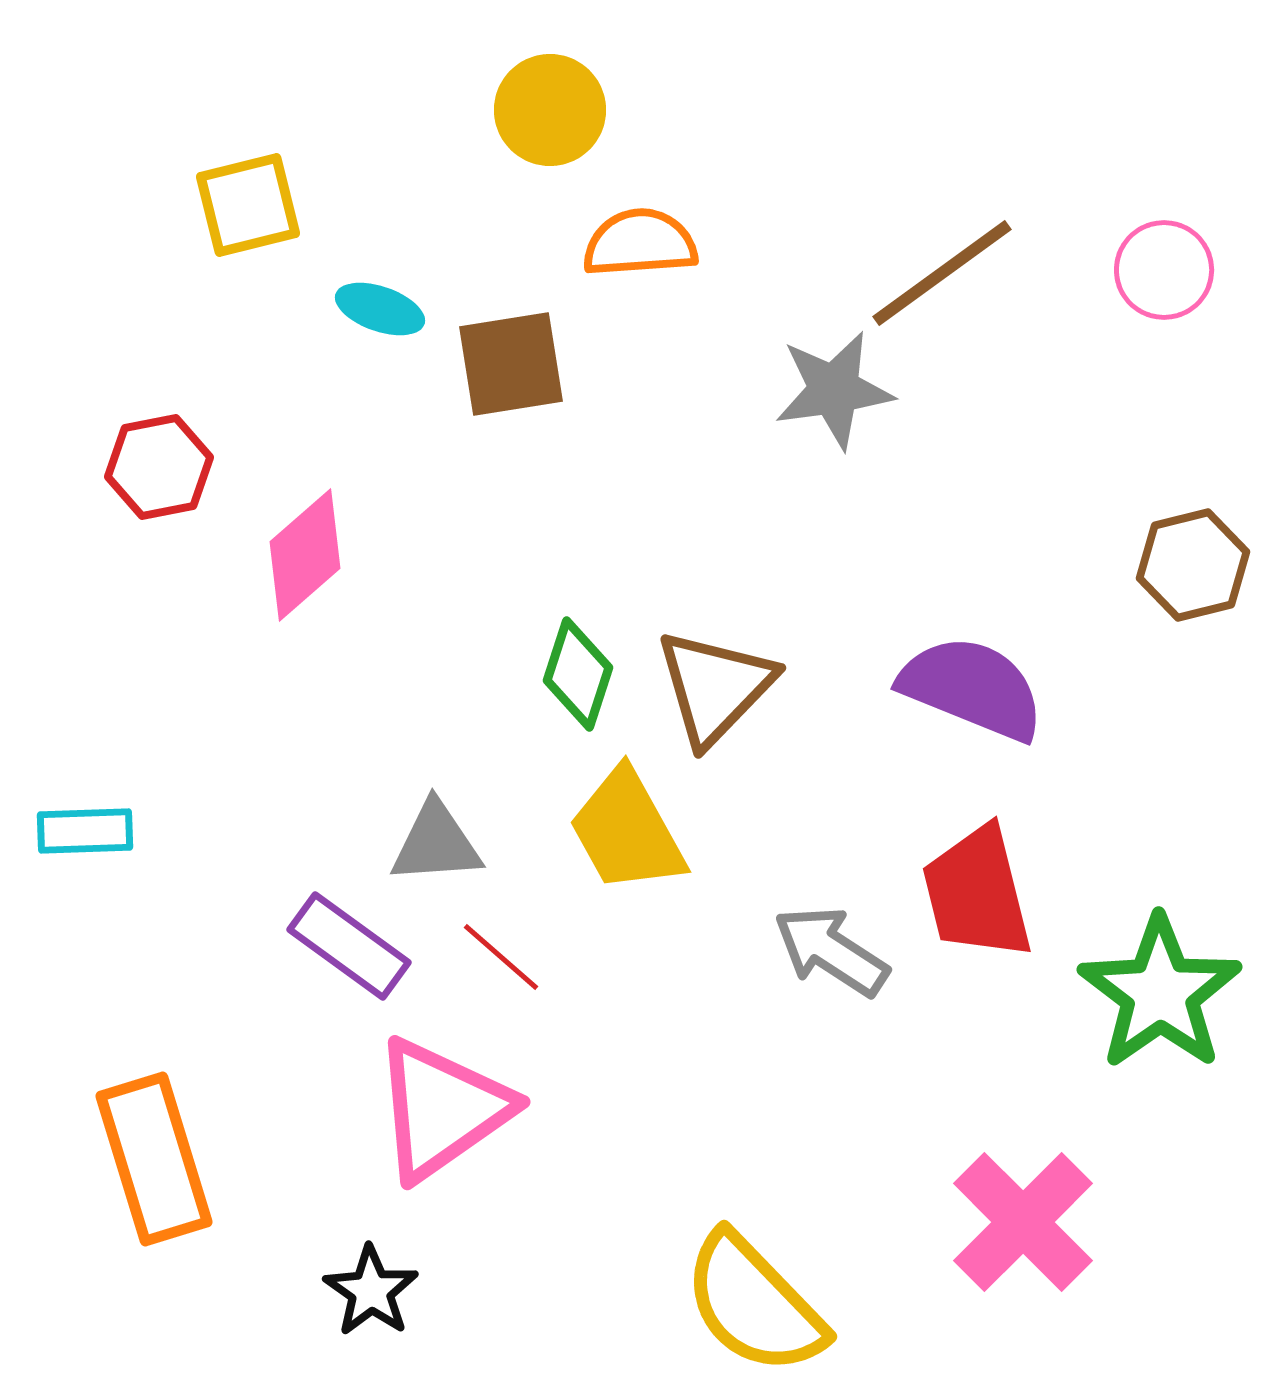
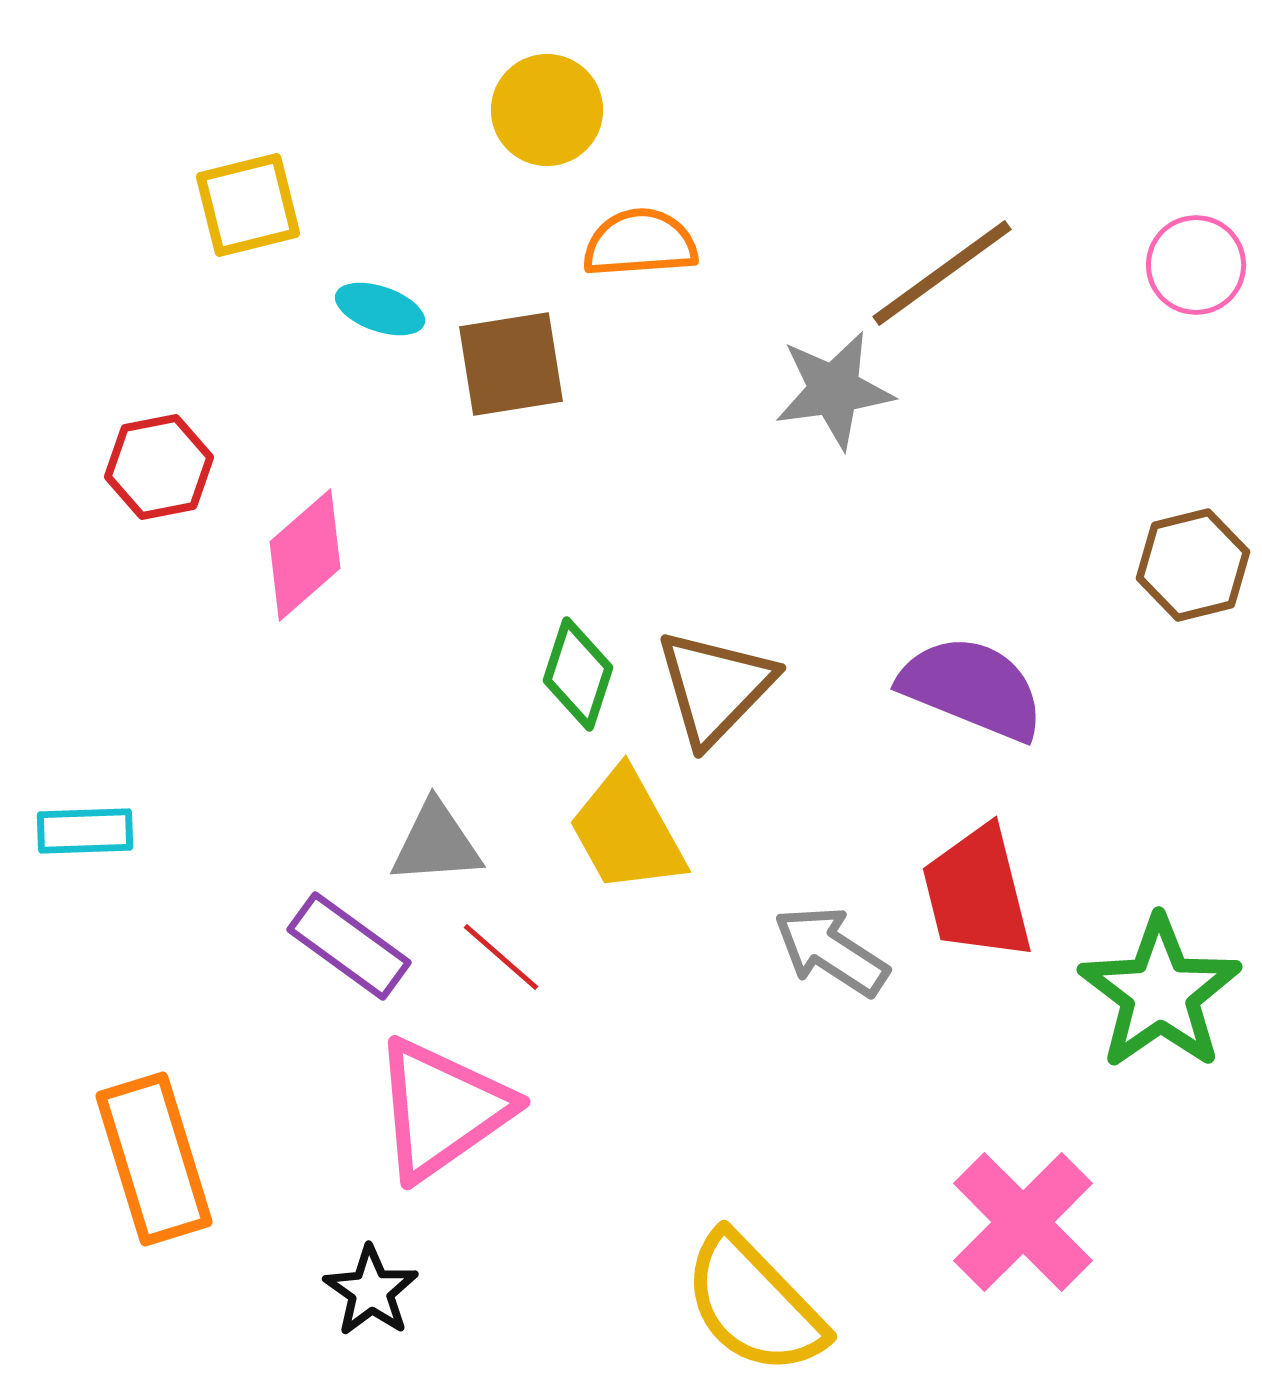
yellow circle: moved 3 px left
pink circle: moved 32 px right, 5 px up
